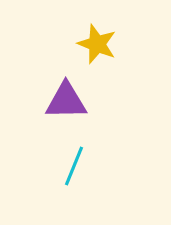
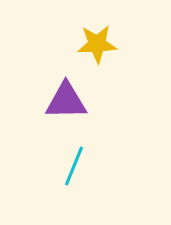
yellow star: rotated 24 degrees counterclockwise
